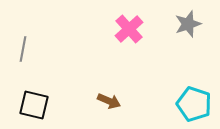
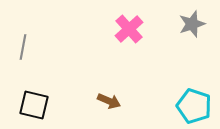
gray star: moved 4 px right
gray line: moved 2 px up
cyan pentagon: moved 2 px down
